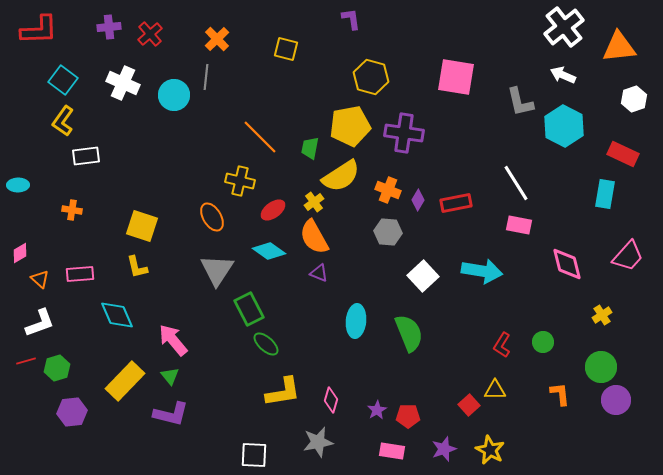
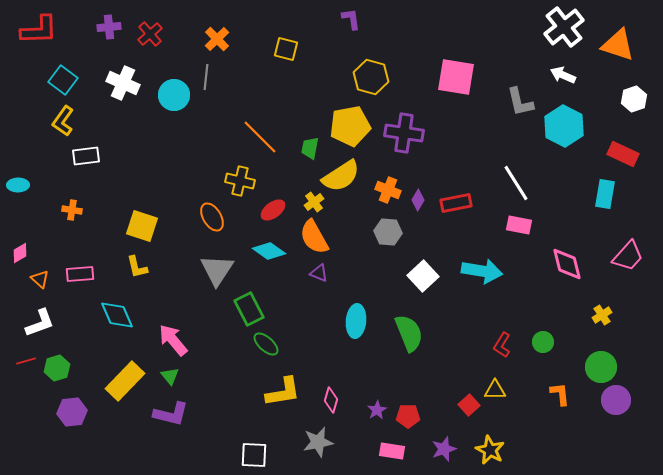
orange triangle at (619, 47): moved 1 px left, 2 px up; rotated 24 degrees clockwise
